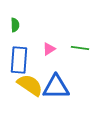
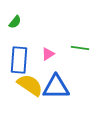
green semicircle: moved 3 px up; rotated 40 degrees clockwise
pink triangle: moved 1 px left, 5 px down
